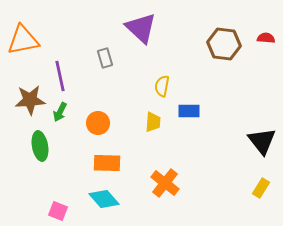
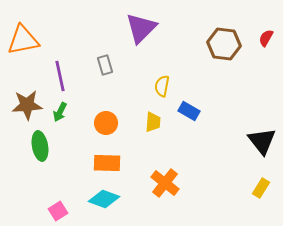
purple triangle: rotated 32 degrees clockwise
red semicircle: rotated 66 degrees counterclockwise
gray rectangle: moved 7 px down
brown star: moved 3 px left, 5 px down
blue rectangle: rotated 30 degrees clockwise
orange circle: moved 8 px right
cyan diamond: rotated 28 degrees counterclockwise
pink square: rotated 36 degrees clockwise
